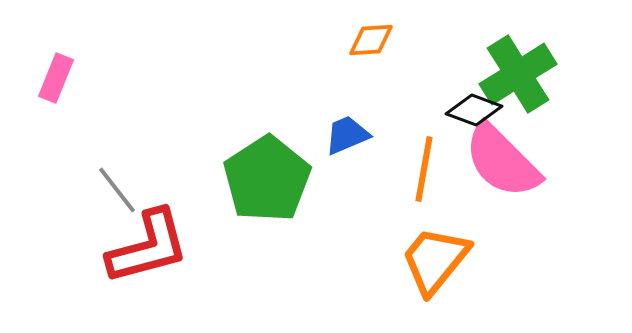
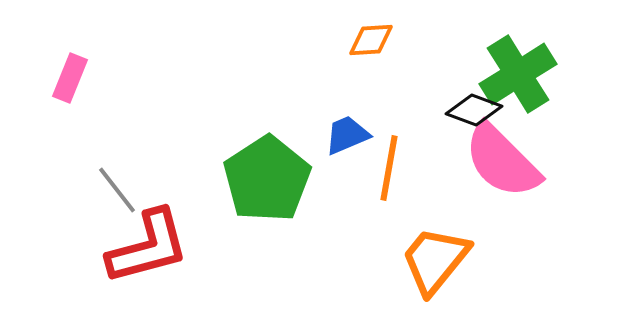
pink rectangle: moved 14 px right
orange line: moved 35 px left, 1 px up
